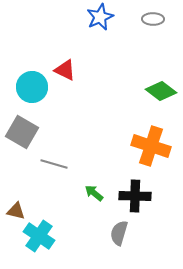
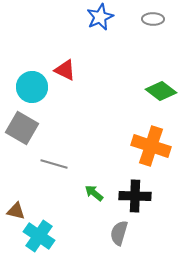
gray square: moved 4 px up
